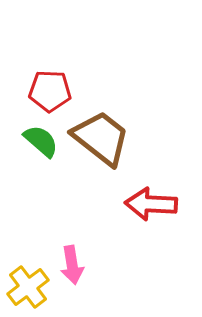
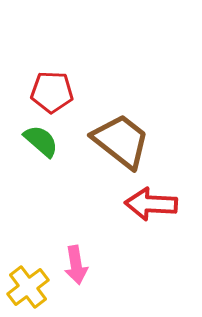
red pentagon: moved 2 px right, 1 px down
brown trapezoid: moved 20 px right, 3 px down
pink arrow: moved 4 px right
